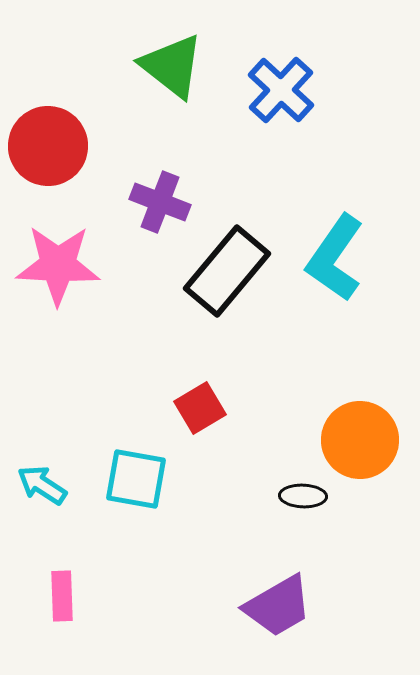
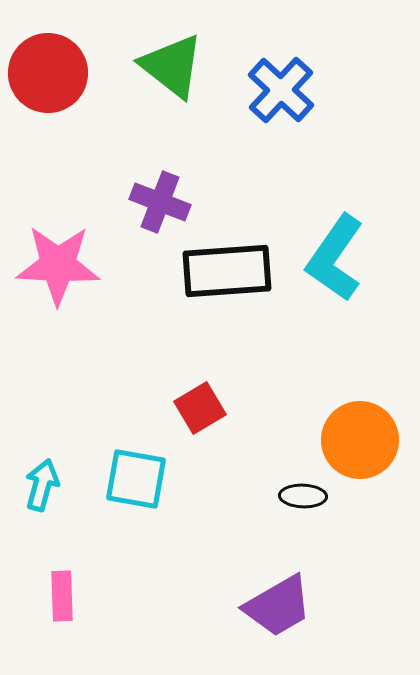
red circle: moved 73 px up
black rectangle: rotated 46 degrees clockwise
cyan arrow: rotated 72 degrees clockwise
